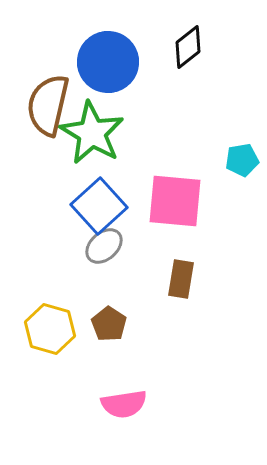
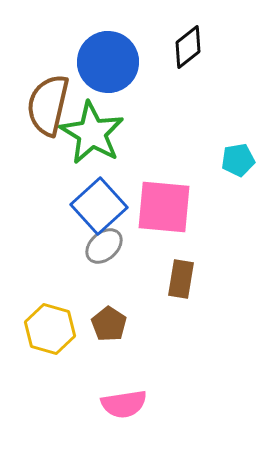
cyan pentagon: moved 4 px left
pink square: moved 11 px left, 6 px down
